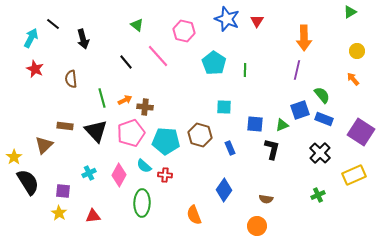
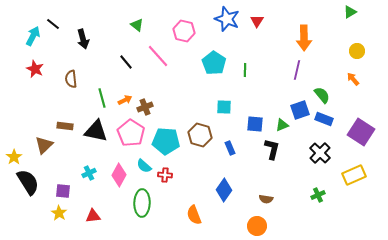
cyan arrow at (31, 38): moved 2 px right, 2 px up
brown cross at (145, 107): rotated 28 degrees counterclockwise
black triangle at (96, 131): rotated 35 degrees counterclockwise
pink pentagon at (131, 133): rotated 20 degrees counterclockwise
